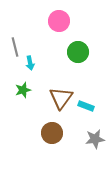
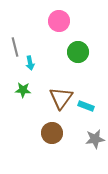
green star: rotated 21 degrees clockwise
